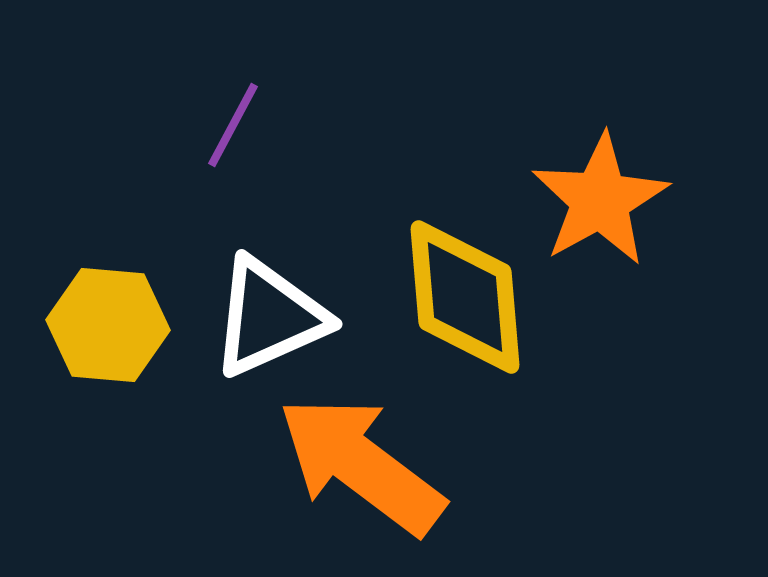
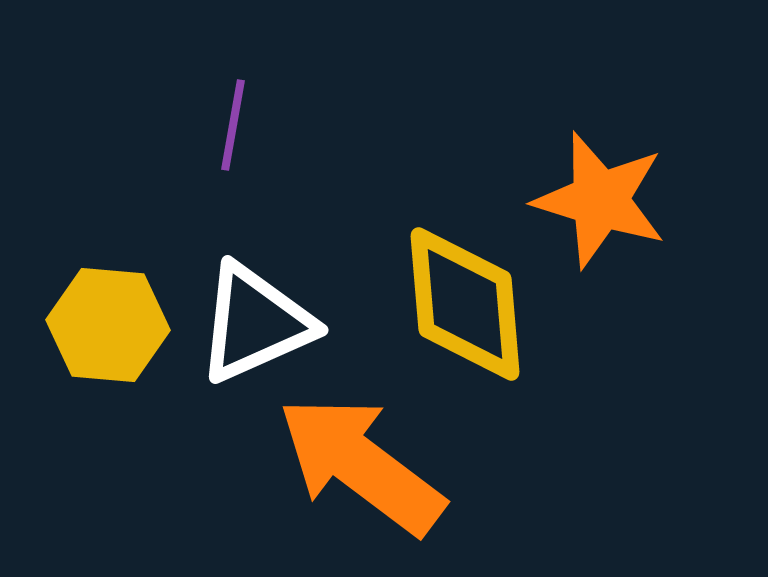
purple line: rotated 18 degrees counterclockwise
orange star: rotated 26 degrees counterclockwise
yellow diamond: moved 7 px down
white triangle: moved 14 px left, 6 px down
